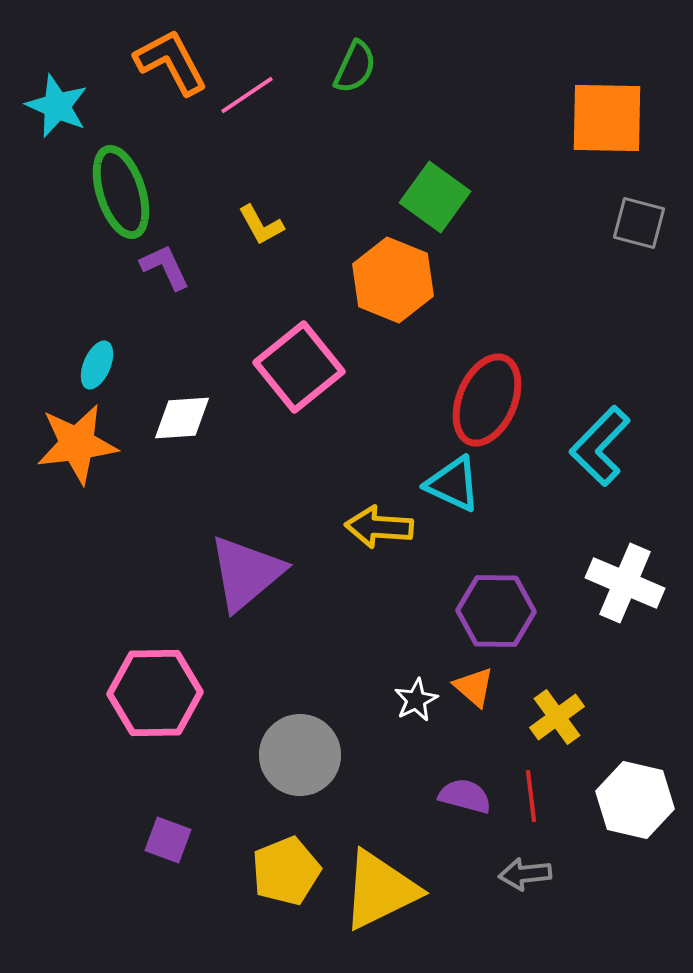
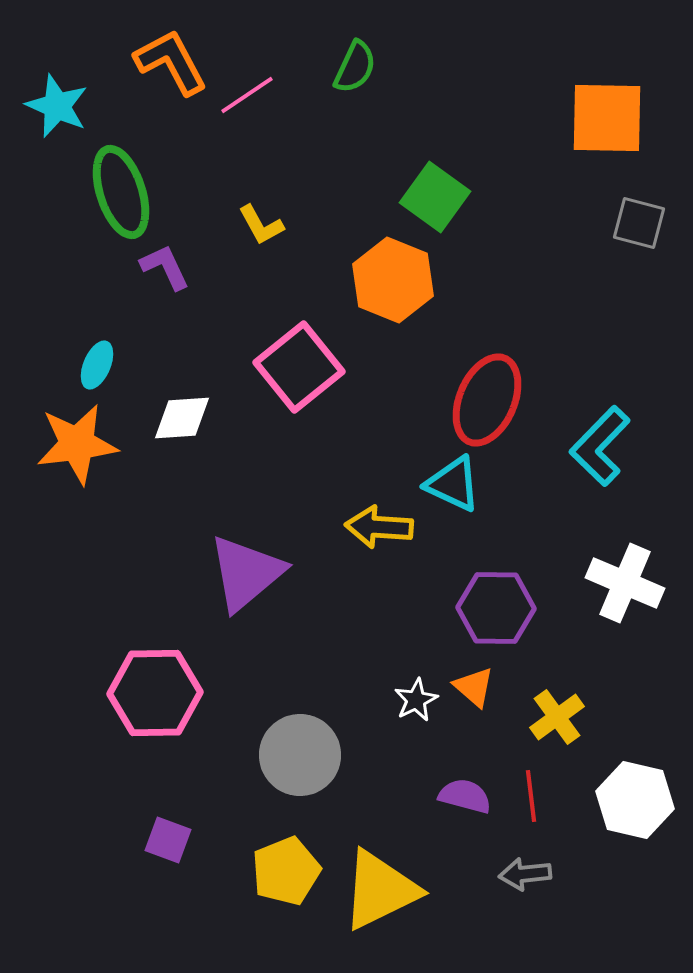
purple hexagon: moved 3 px up
